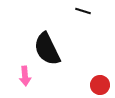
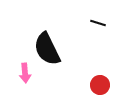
black line: moved 15 px right, 12 px down
pink arrow: moved 3 px up
